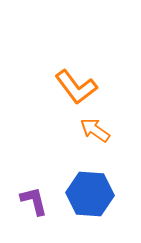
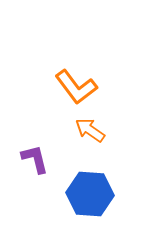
orange arrow: moved 5 px left
purple L-shape: moved 1 px right, 42 px up
